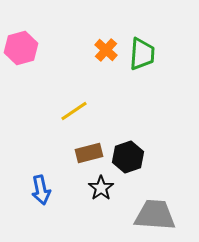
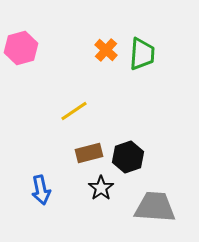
gray trapezoid: moved 8 px up
